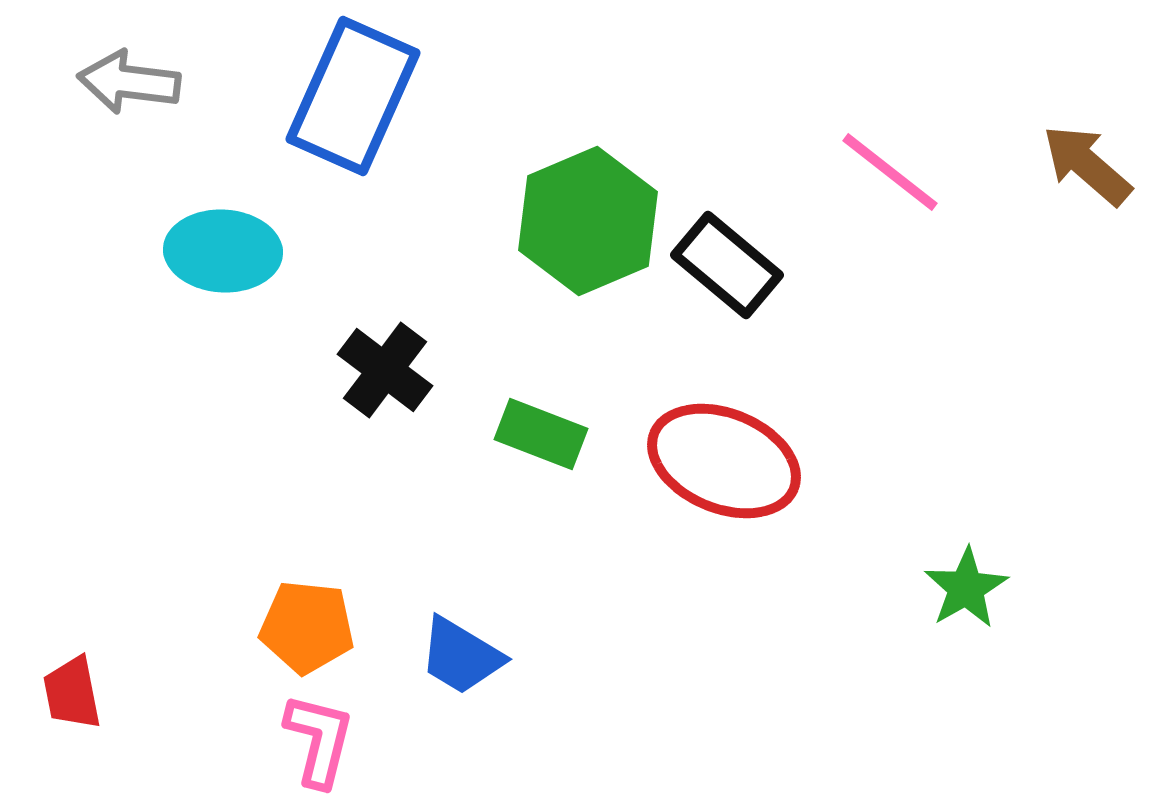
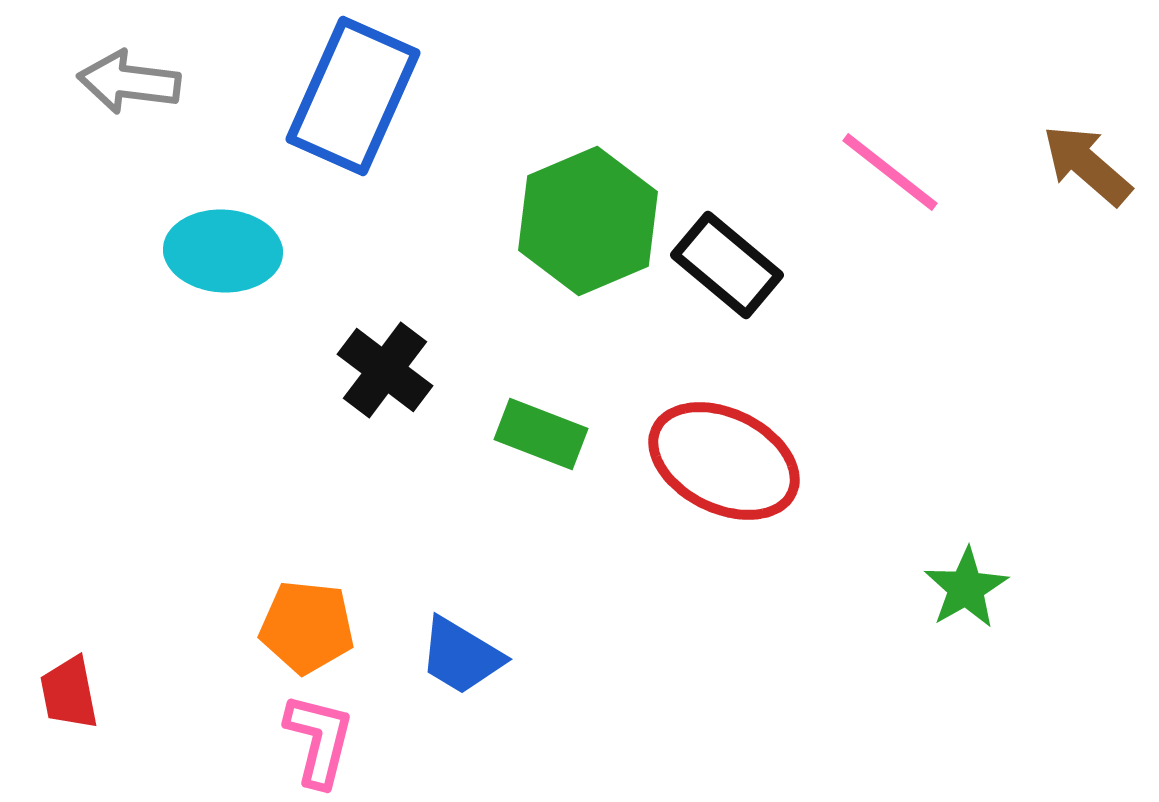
red ellipse: rotated 4 degrees clockwise
red trapezoid: moved 3 px left
